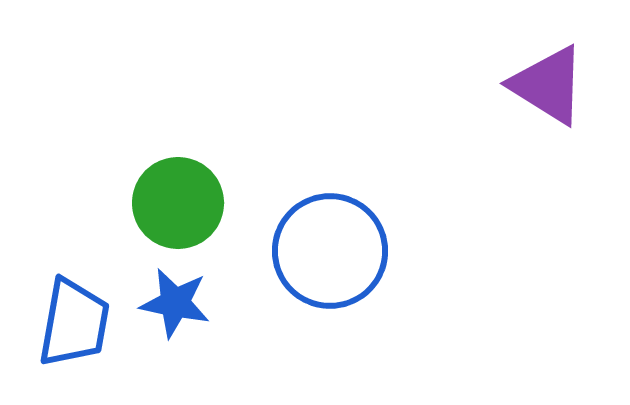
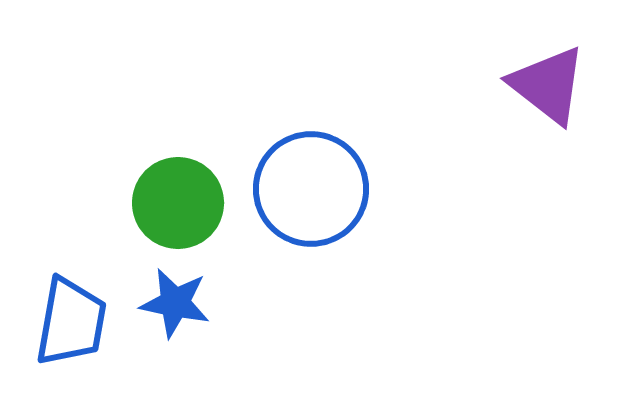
purple triangle: rotated 6 degrees clockwise
blue circle: moved 19 px left, 62 px up
blue trapezoid: moved 3 px left, 1 px up
